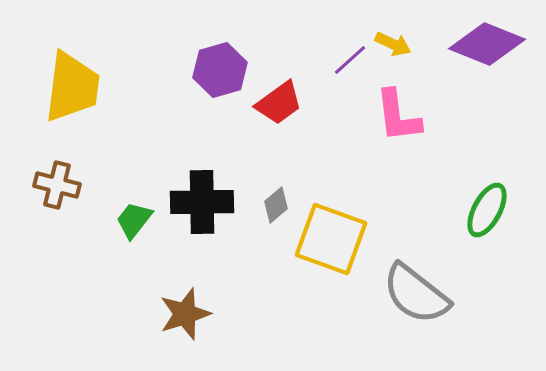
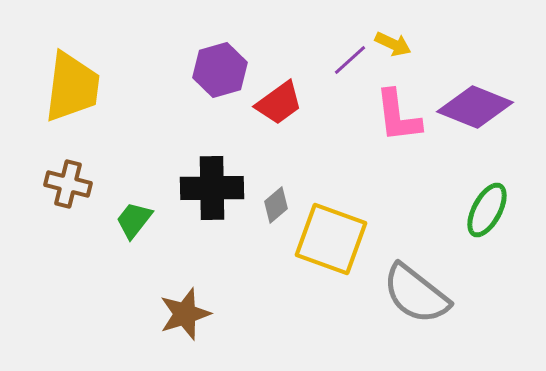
purple diamond: moved 12 px left, 63 px down
brown cross: moved 11 px right, 1 px up
black cross: moved 10 px right, 14 px up
